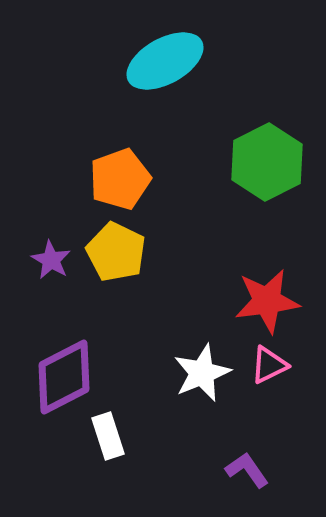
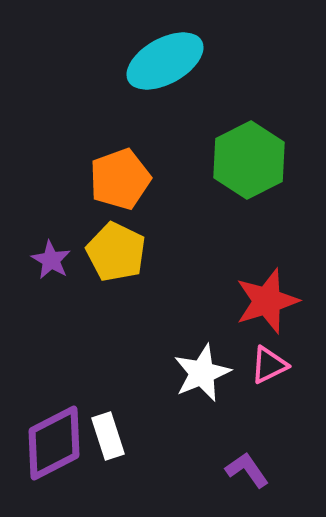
green hexagon: moved 18 px left, 2 px up
red star: rotated 10 degrees counterclockwise
purple diamond: moved 10 px left, 66 px down
